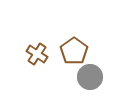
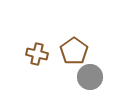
brown cross: rotated 20 degrees counterclockwise
